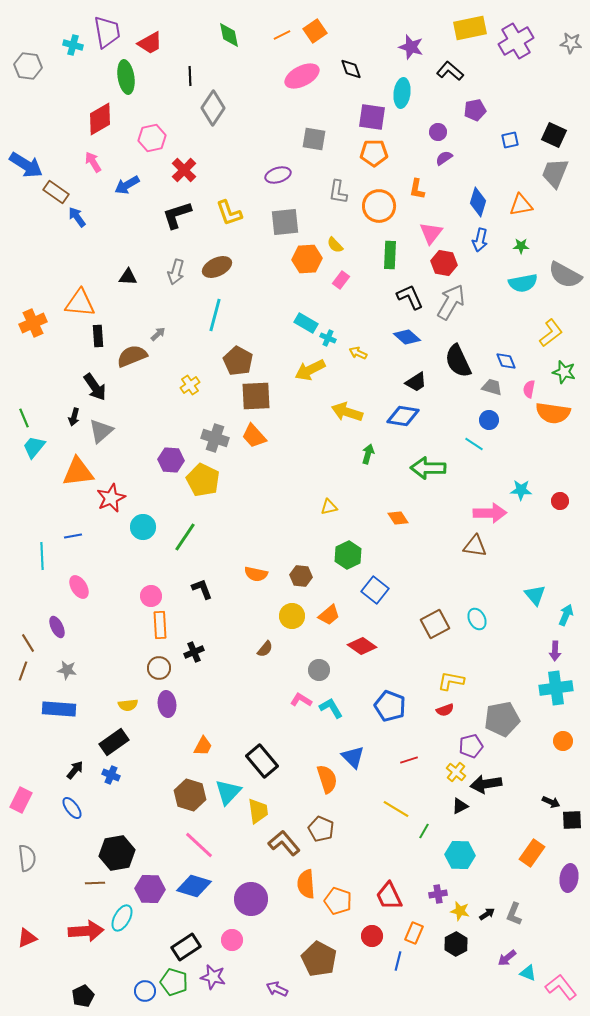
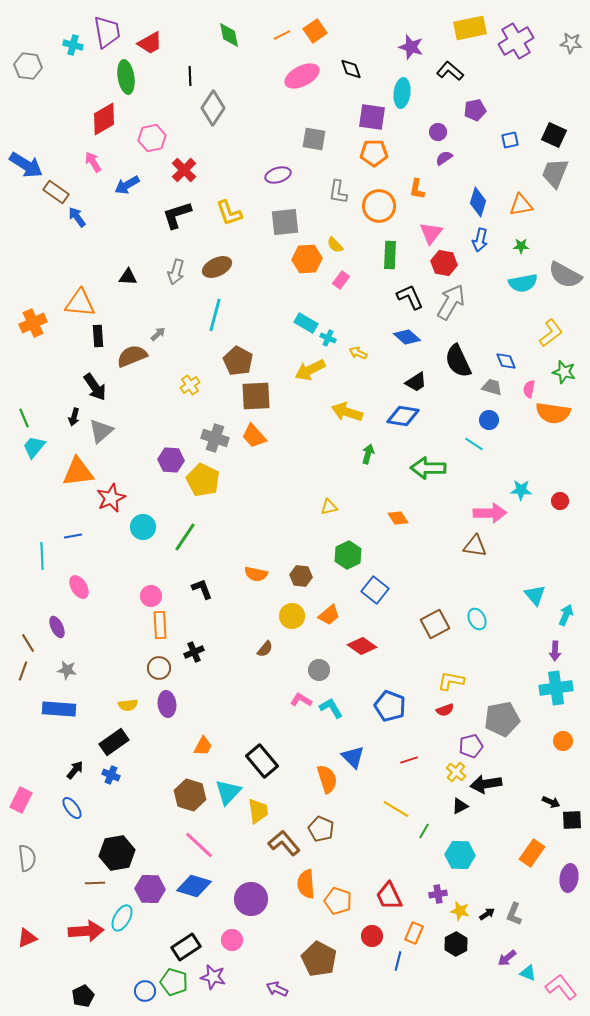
red diamond at (100, 119): moved 4 px right
